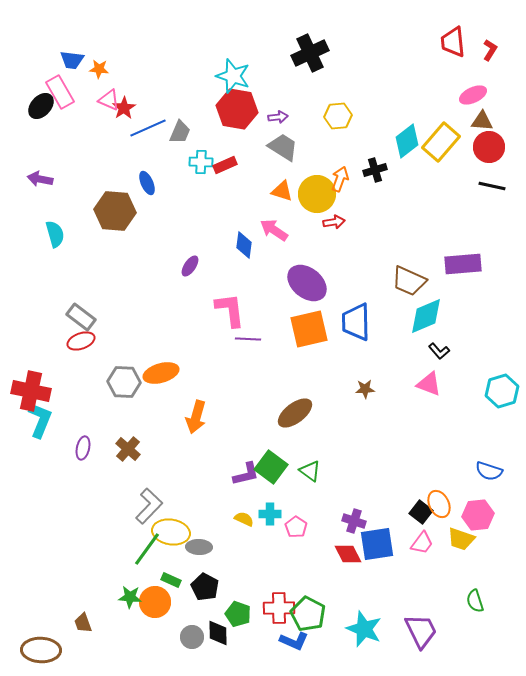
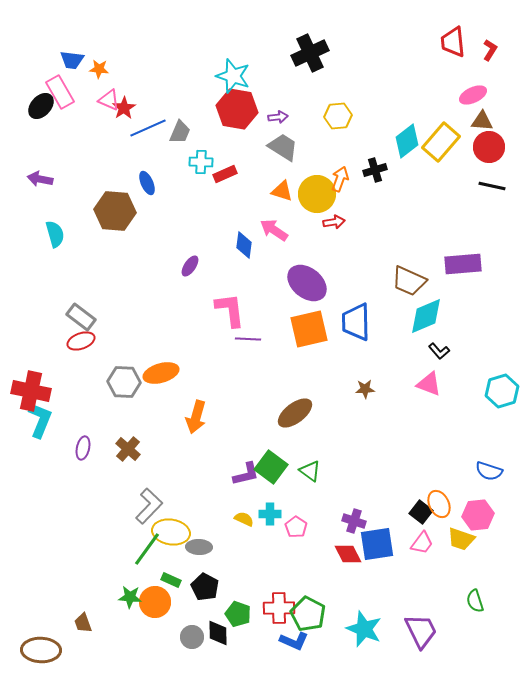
red rectangle at (225, 165): moved 9 px down
